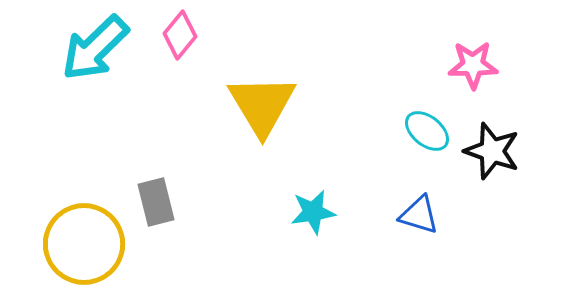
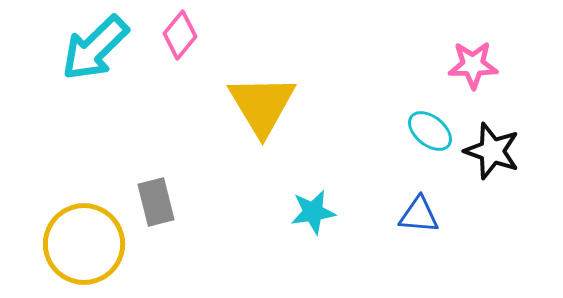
cyan ellipse: moved 3 px right
blue triangle: rotated 12 degrees counterclockwise
